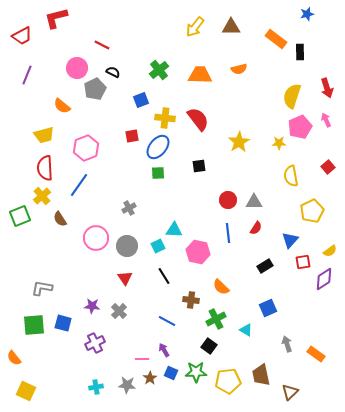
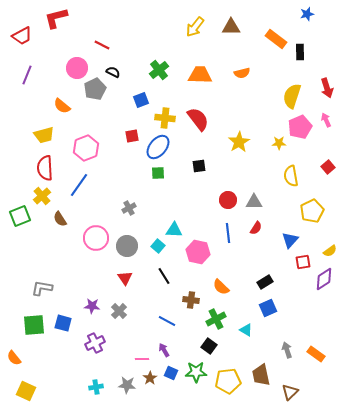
orange semicircle at (239, 69): moved 3 px right, 4 px down
cyan square at (158, 246): rotated 24 degrees counterclockwise
black rectangle at (265, 266): moved 16 px down
gray arrow at (287, 344): moved 6 px down
